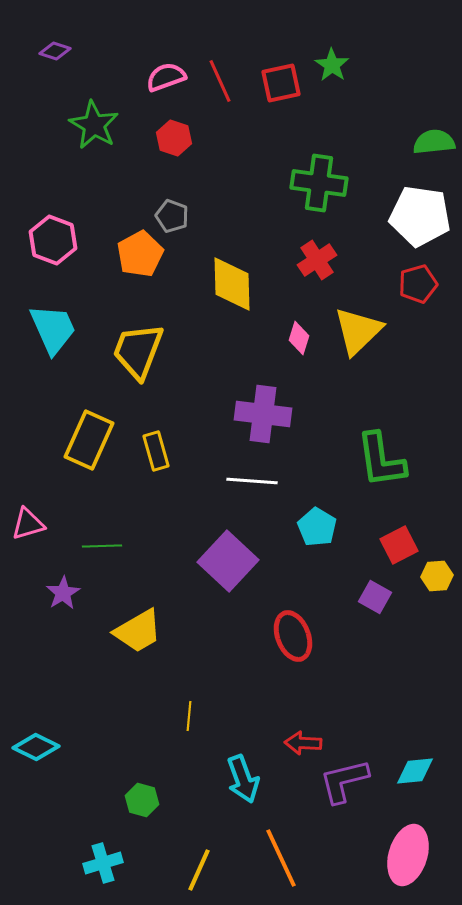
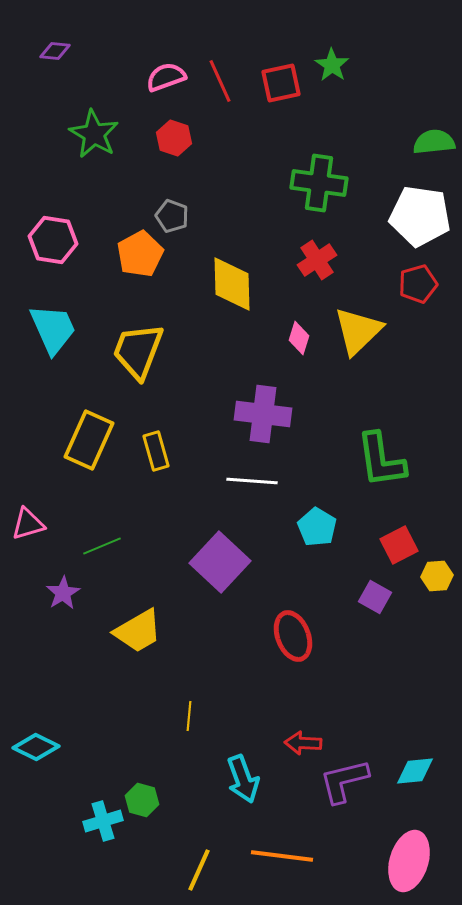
purple diamond at (55, 51): rotated 12 degrees counterclockwise
green star at (94, 125): moved 9 px down
pink hexagon at (53, 240): rotated 12 degrees counterclockwise
green line at (102, 546): rotated 21 degrees counterclockwise
purple square at (228, 561): moved 8 px left, 1 px down
pink ellipse at (408, 855): moved 1 px right, 6 px down
orange line at (281, 858): moved 1 px right, 2 px up; rotated 58 degrees counterclockwise
cyan cross at (103, 863): moved 42 px up
